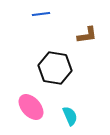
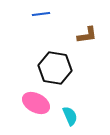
pink ellipse: moved 5 px right, 4 px up; rotated 20 degrees counterclockwise
